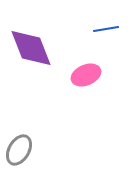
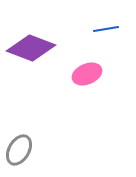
purple diamond: rotated 48 degrees counterclockwise
pink ellipse: moved 1 px right, 1 px up
